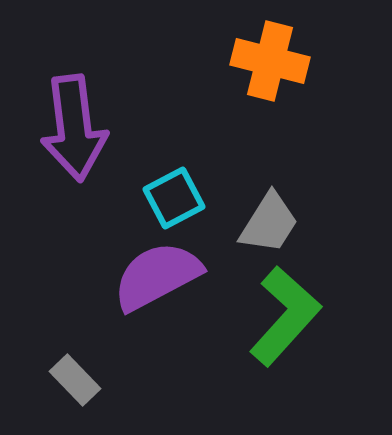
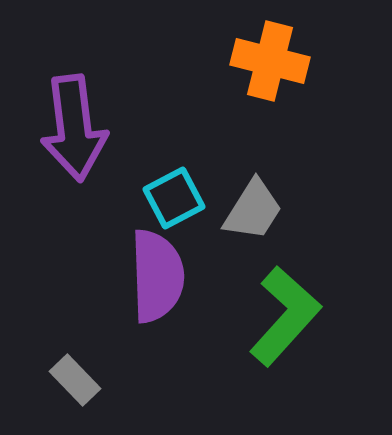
gray trapezoid: moved 16 px left, 13 px up
purple semicircle: rotated 116 degrees clockwise
